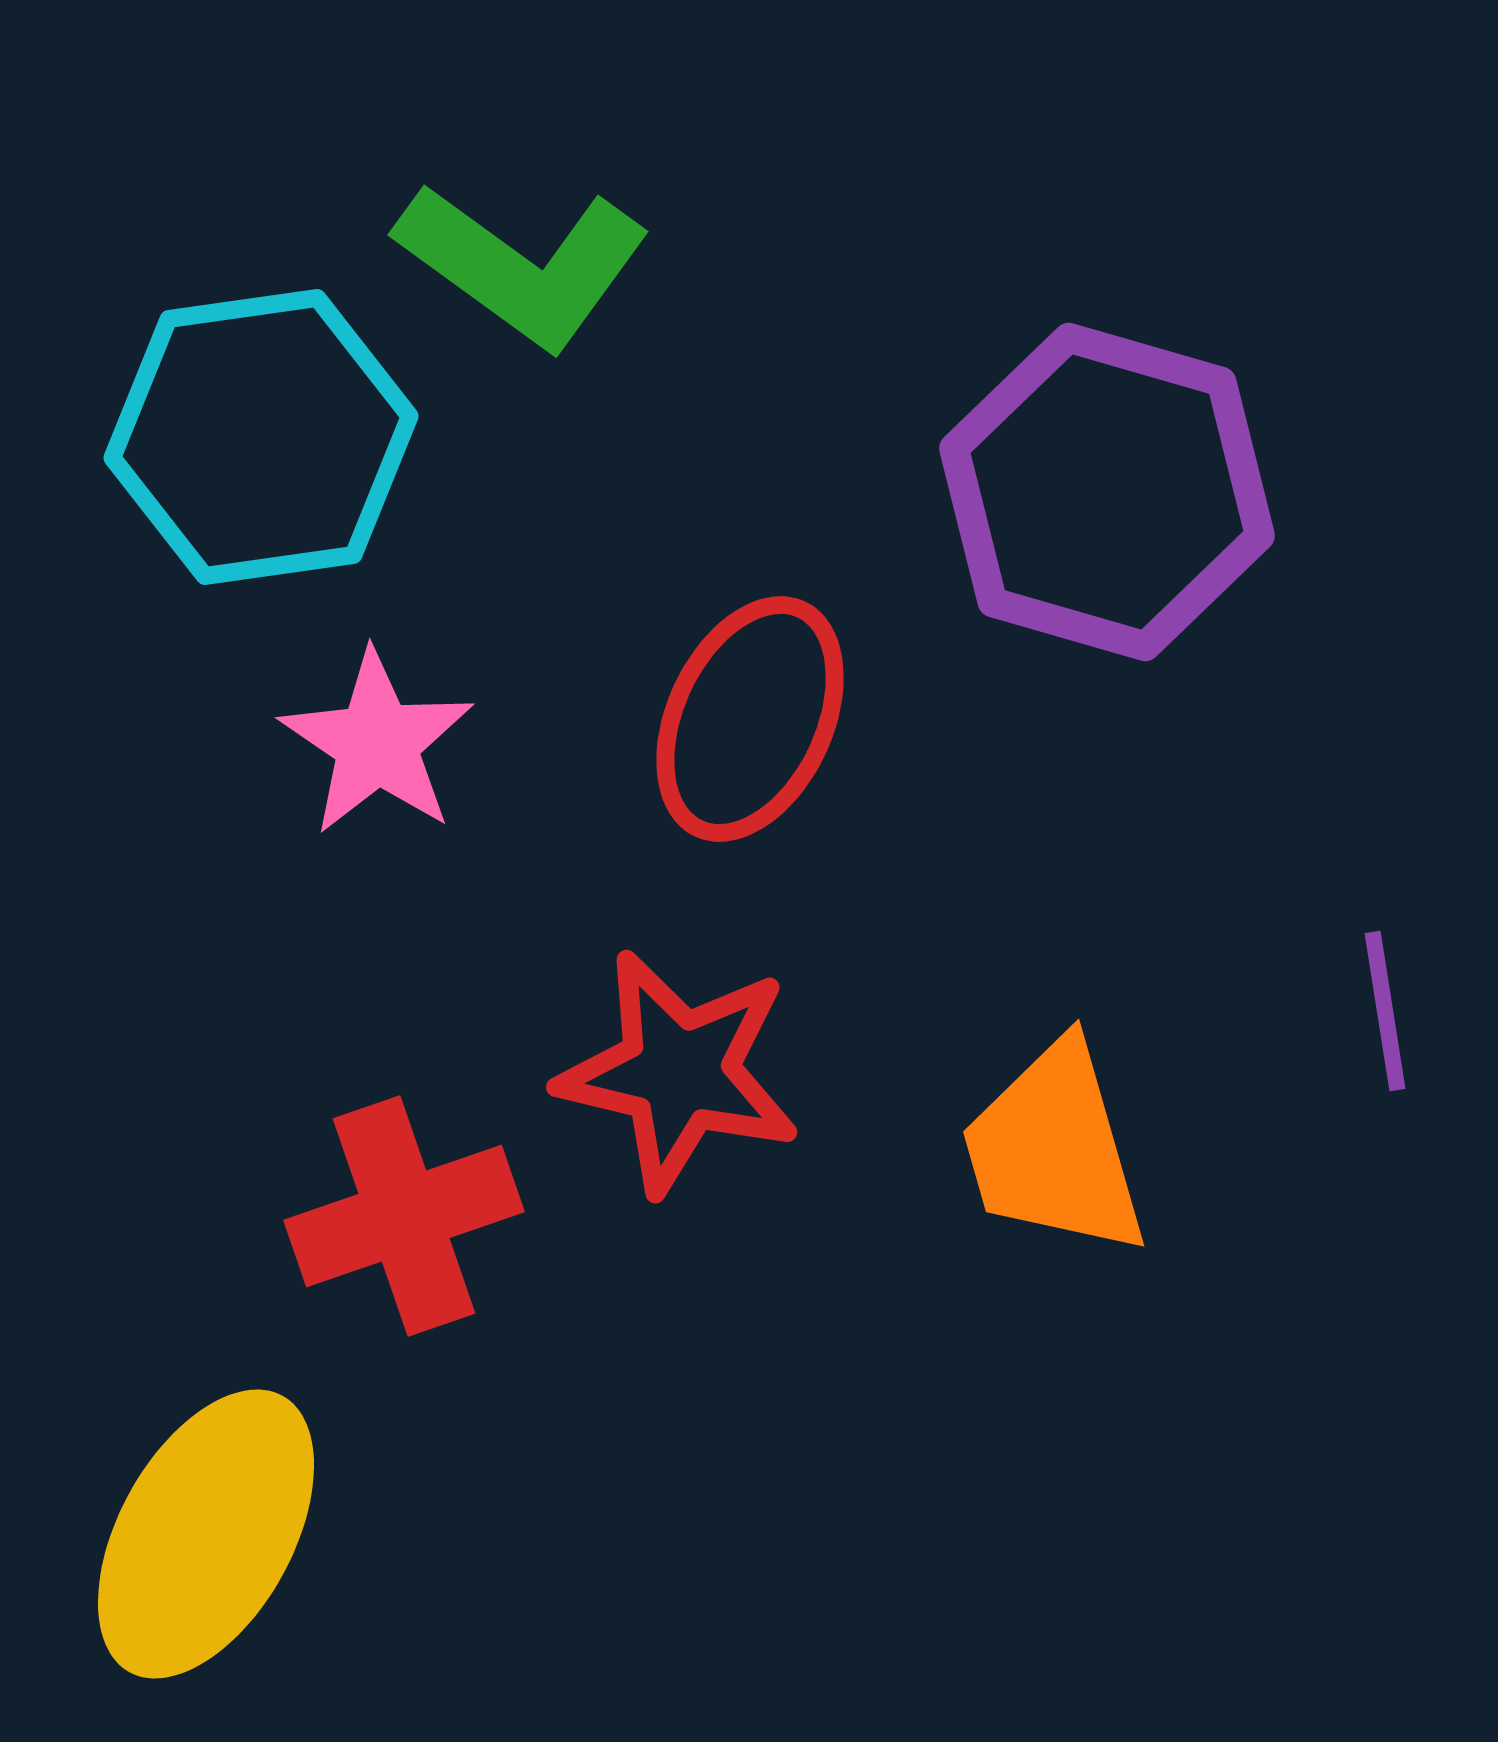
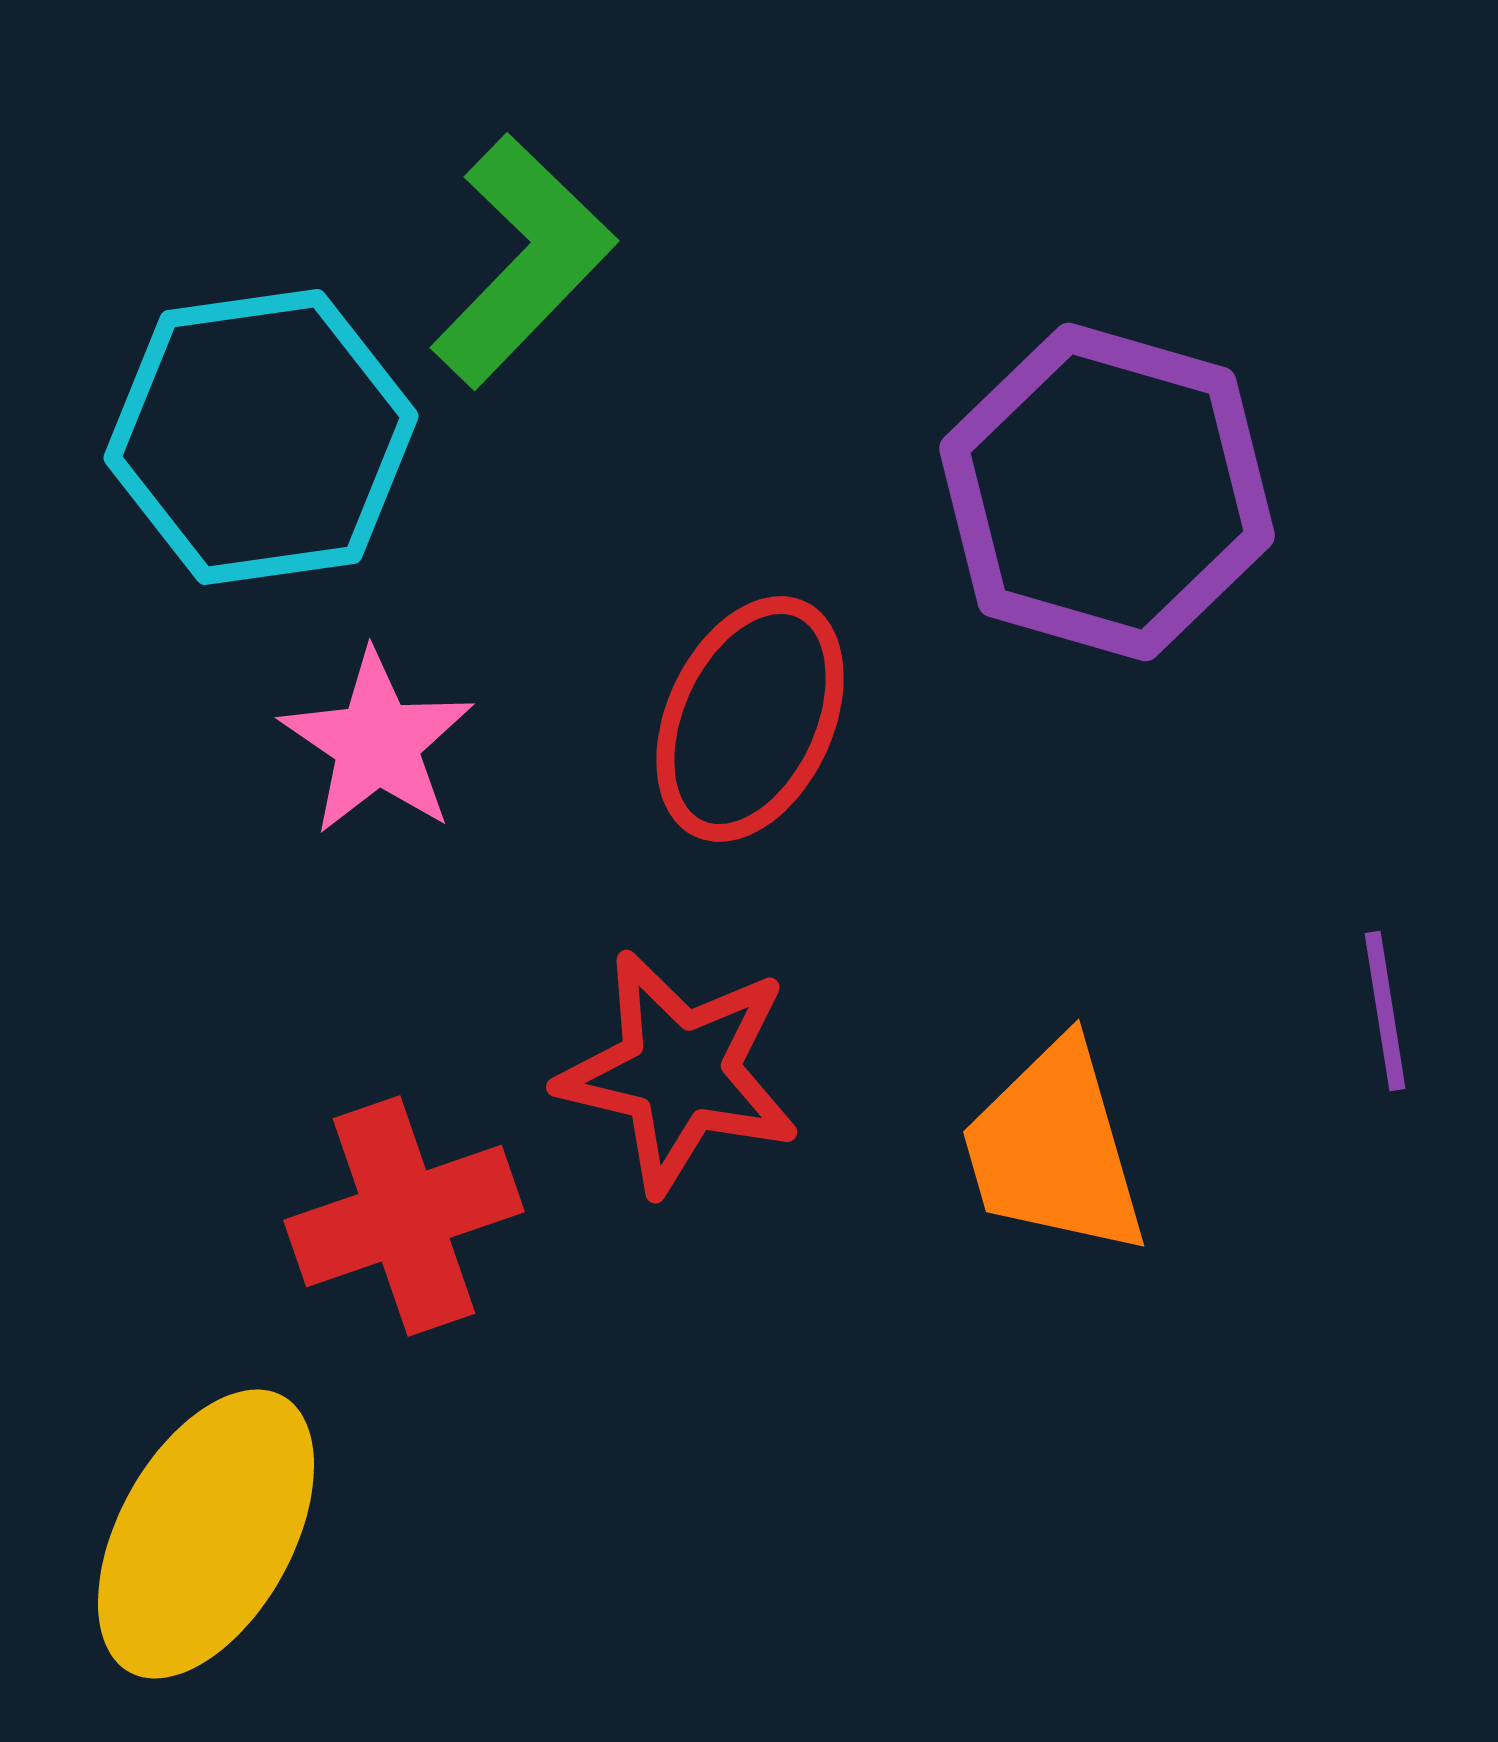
green L-shape: moved 4 px up; rotated 82 degrees counterclockwise
